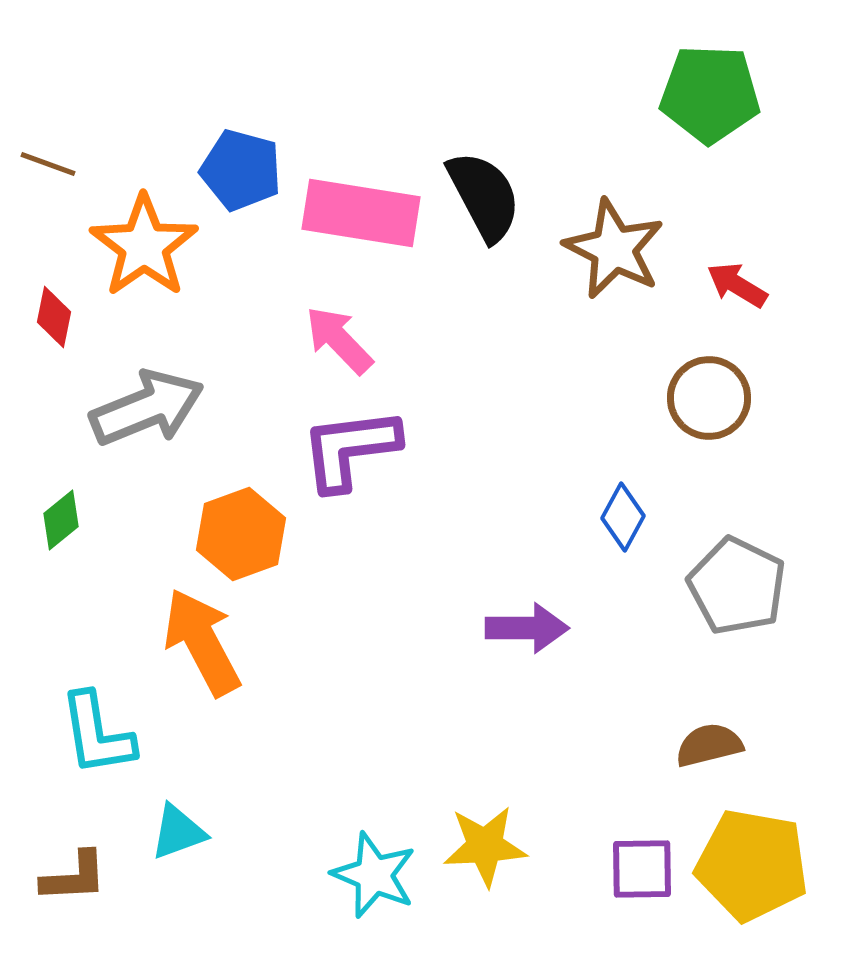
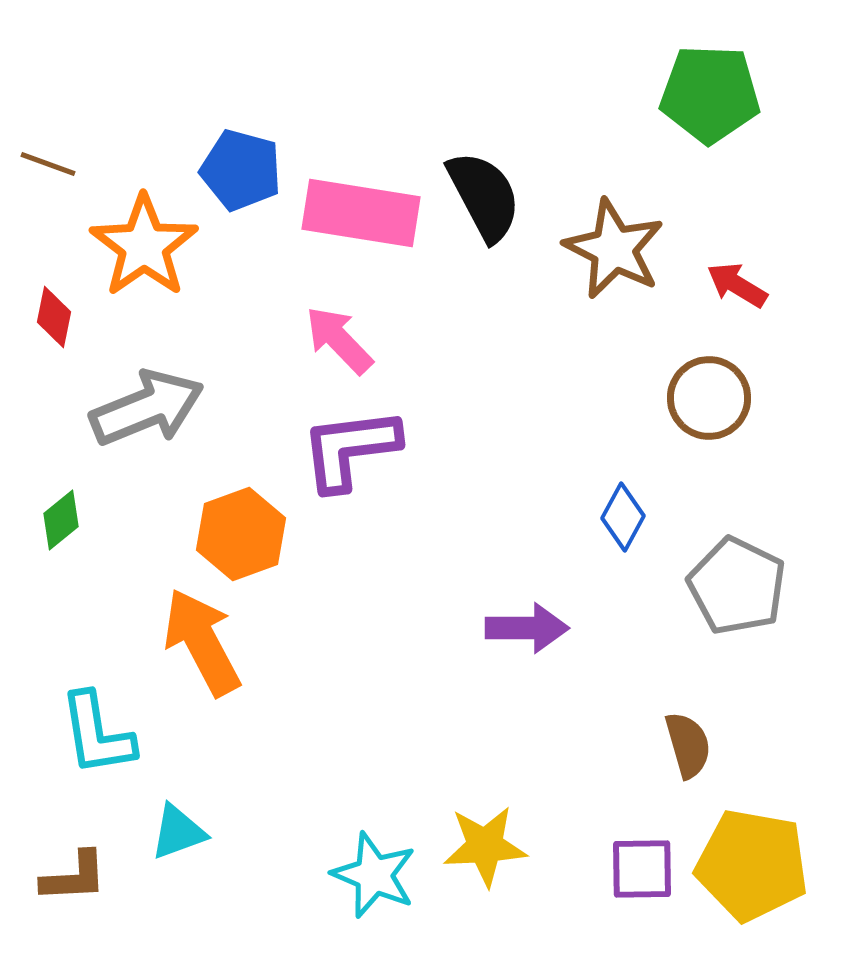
brown semicircle: moved 21 px left; rotated 88 degrees clockwise
